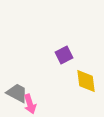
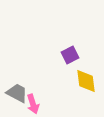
purple square: moved 6 px right
pink arrow: moved 3 px right
